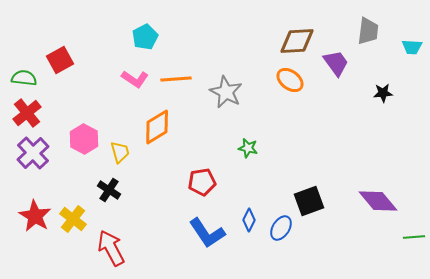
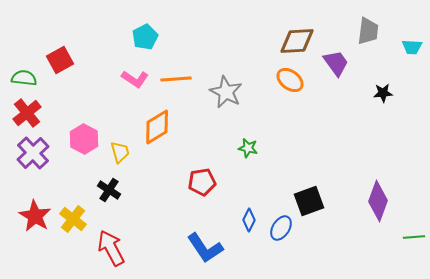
purple diamond: rotated 60 degrees clockwise
blue L-shape: moved 2 px left, 15 px down
